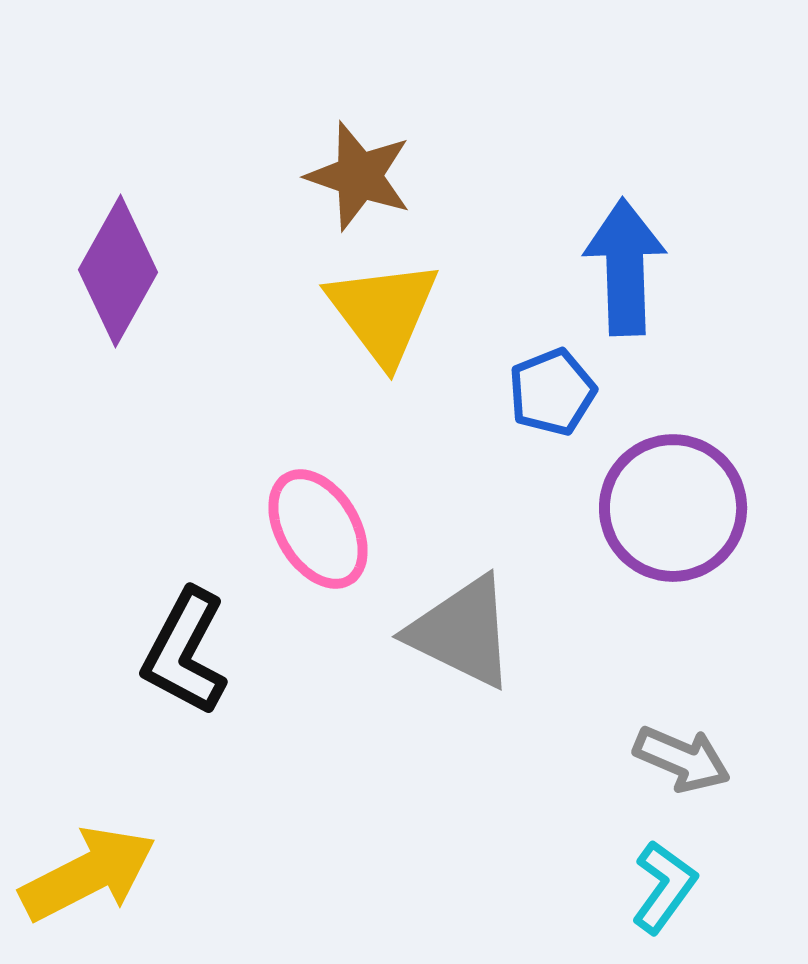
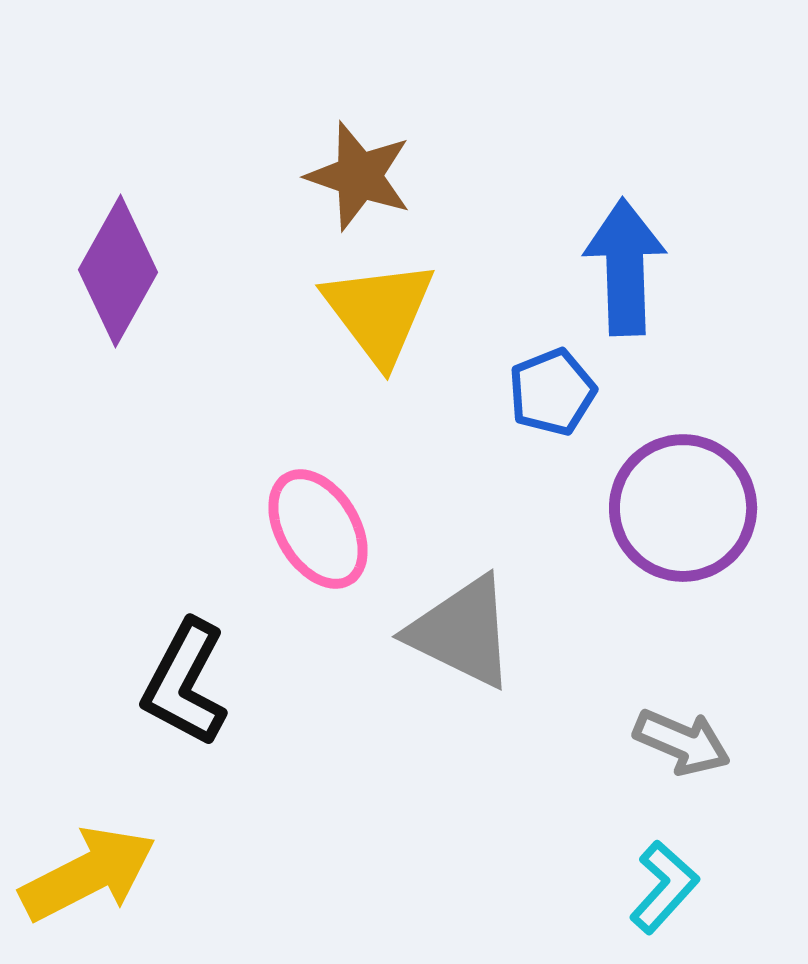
yellow triangle: moved 4 px left
purple circle: moved 10 px right
black L-shape: moved 31 px down
gray arrow: moved 17 px up
cyan L-shape: rotated 6 degrees clockwise
